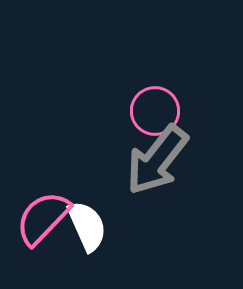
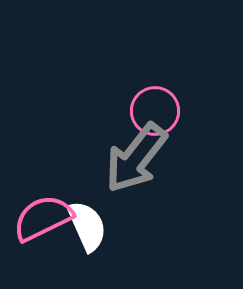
gray arrow: moved 21 px left, 2 px up
pink semicircle: rotated 20 degrees clockwise
